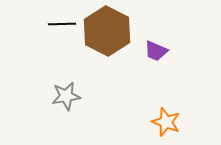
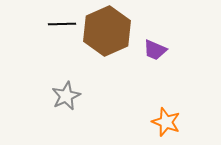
brown hexagon: rotated 9 degrees clockwise
purple trapezoid: moved 1 px left, 1 px up
gray star: rotated 16 degrees counterclockwise
